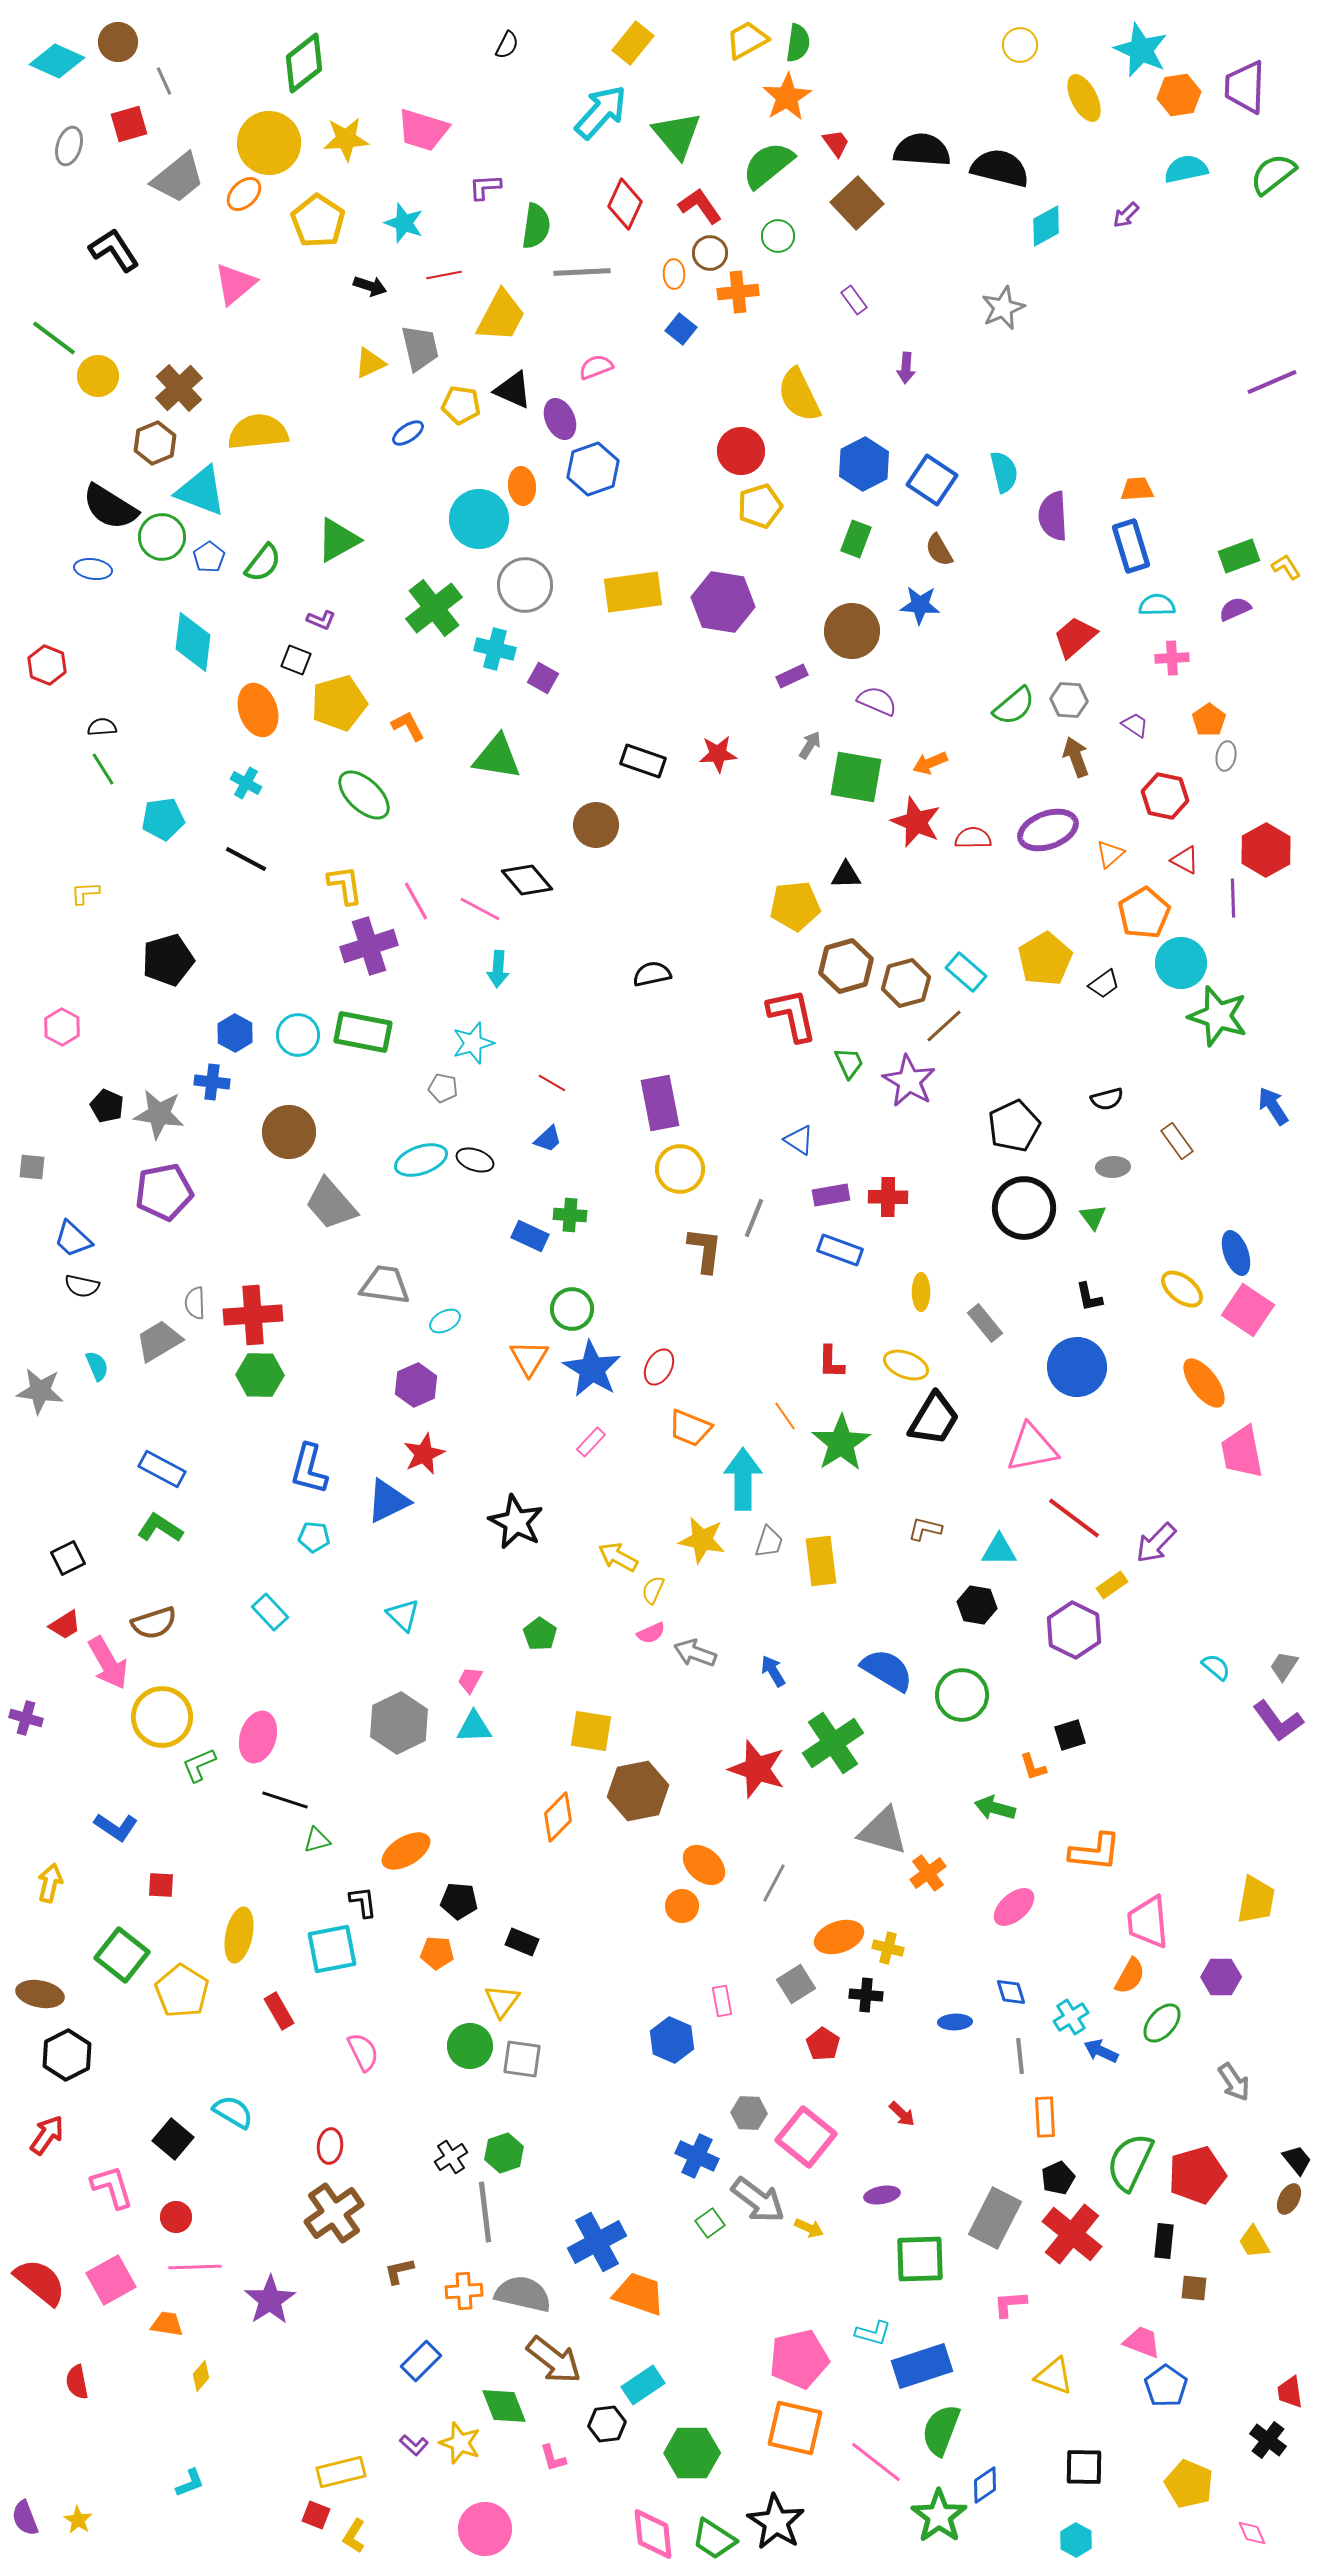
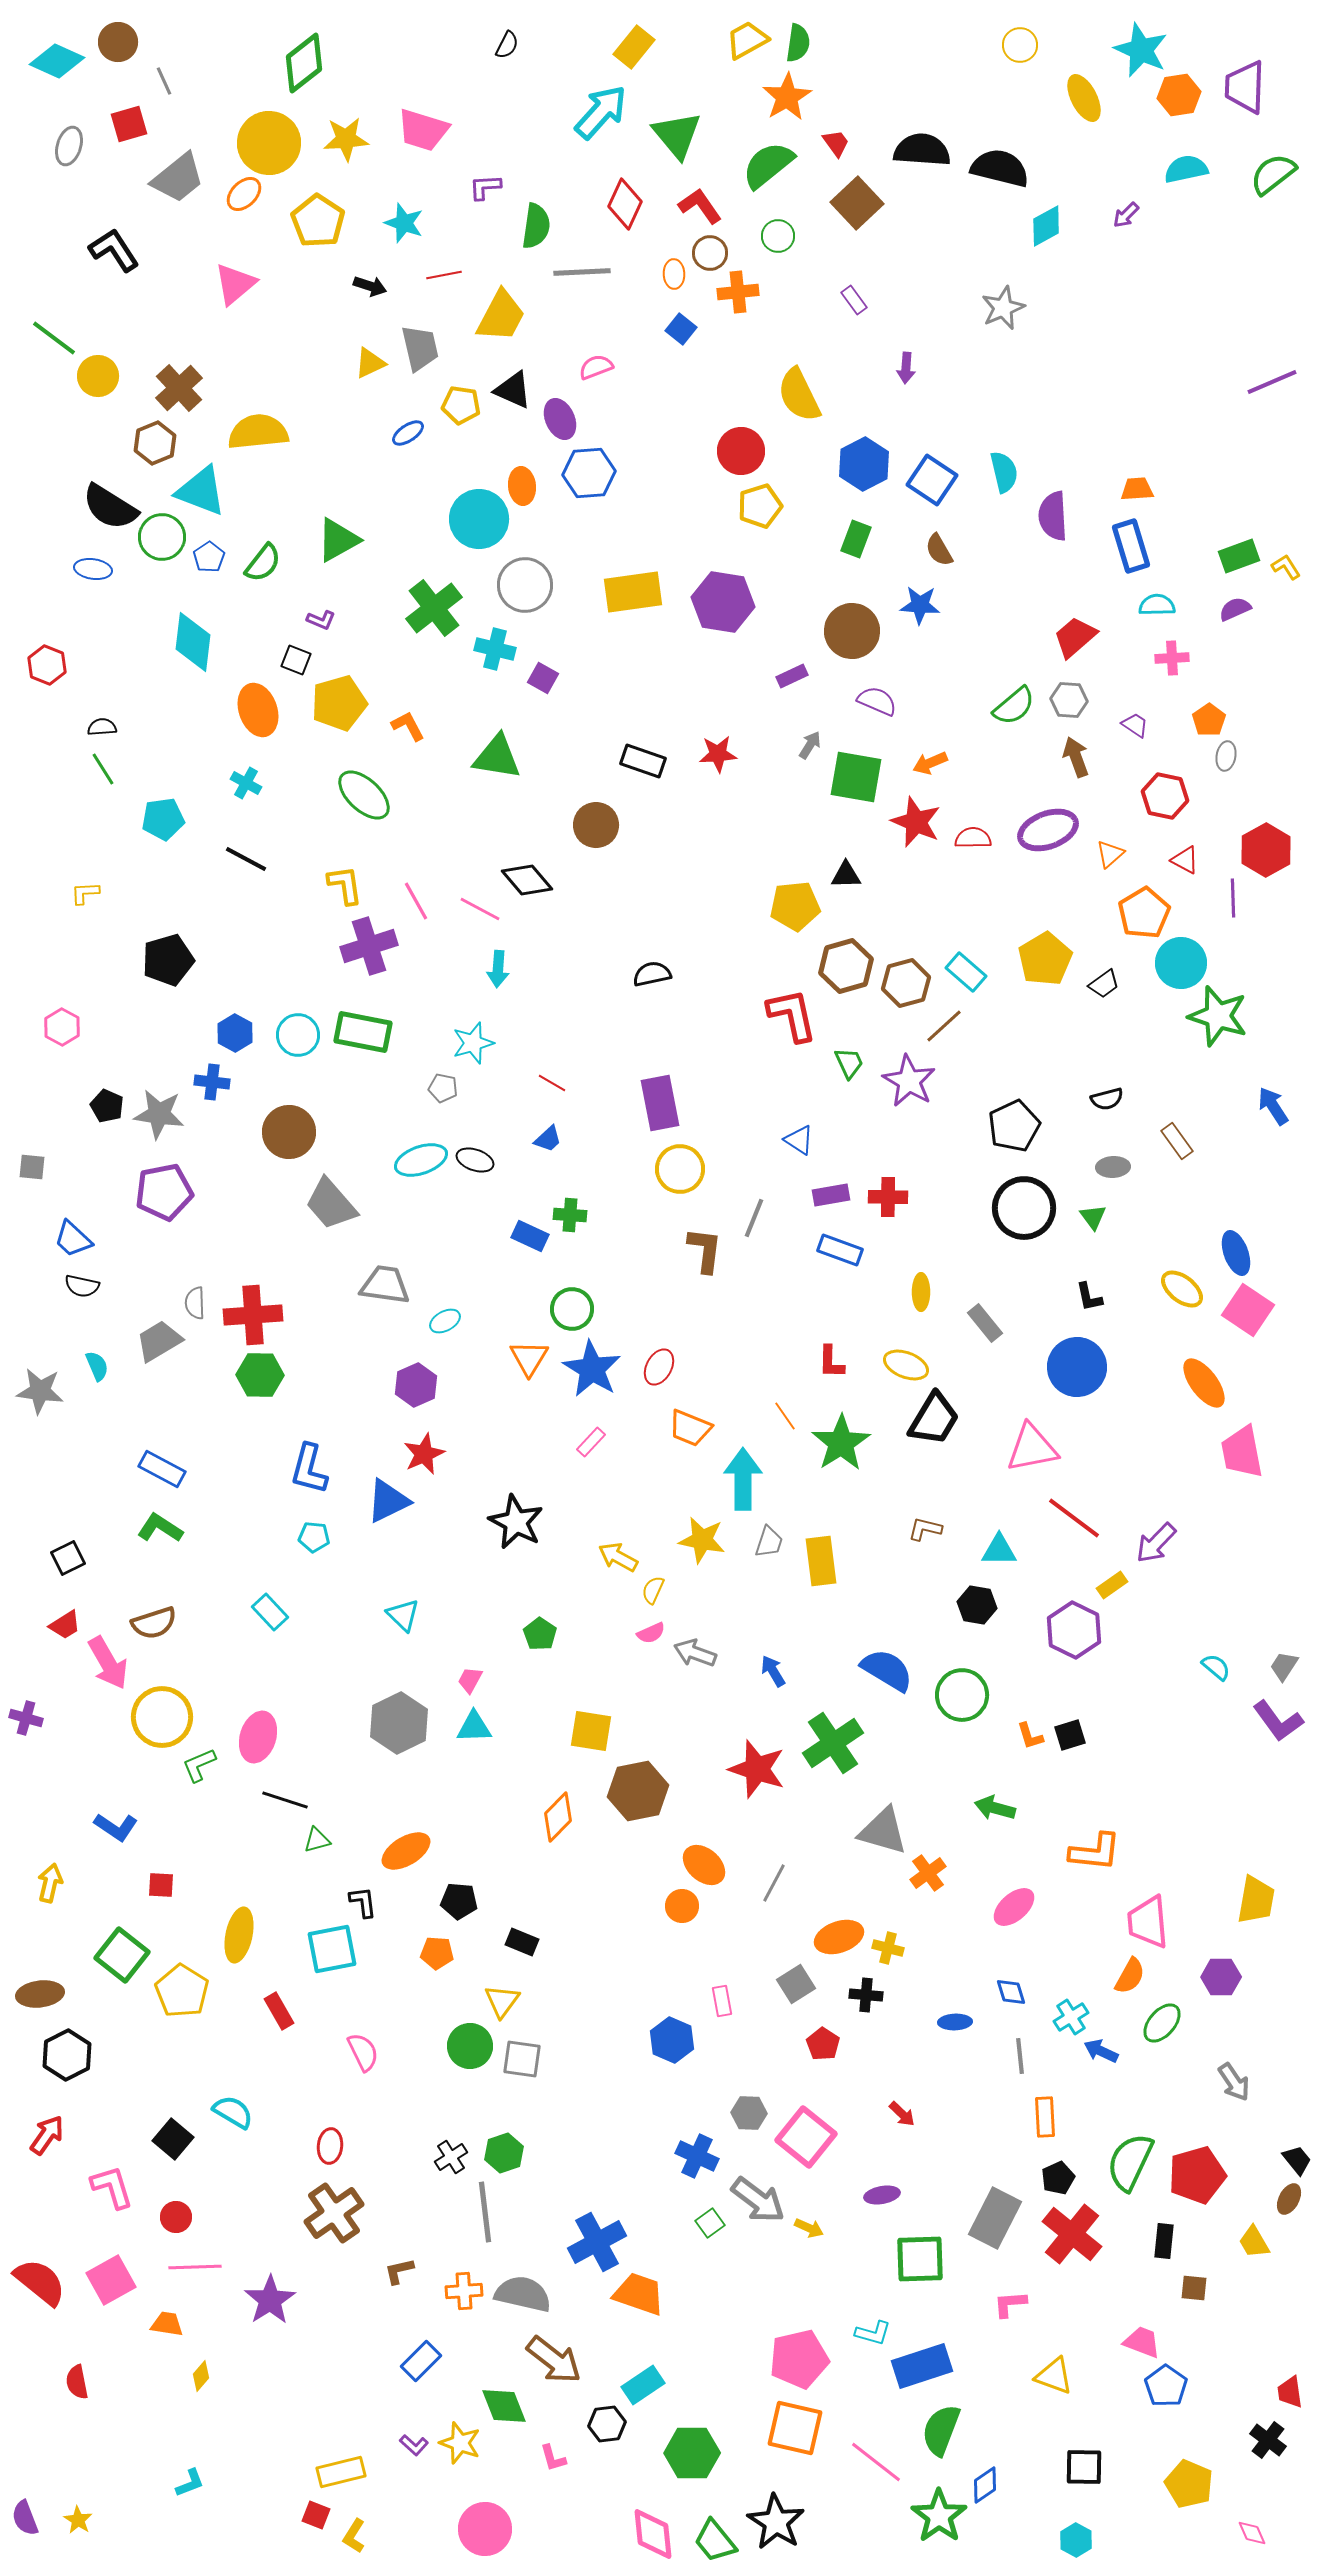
yellow rectangle at (633, 43): moved 1 px right, 4 px down
blue hexagon at (593, 469): moved 4 px left, 4 px down; rotated 15 degrees clockwise
orange L-shape at (1033, 1767): moved 3 px left, 31 px up
brown ellipse at (40, 1994): rotated 18 degrees counterclockwise
green trapezoid at (714, 2539): moved 1 px right, 2 px down; rotated 18 degrees clockwise
